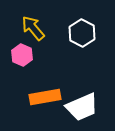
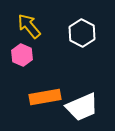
yellow arrow: moved 4 px left, 2 px up
